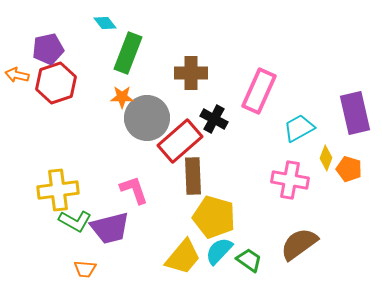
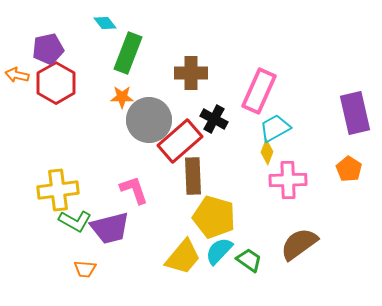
red hexagon: rotated 12 degrees counterclockwise
gray circle: moved 2 px right, 2 px down
cyan trapezoid: moved 24 px left
yellow diamond: moved 59 px left, 6 px up
orange pentagon: rotated 15 degrees clockwise
pink cross: moved 2 px left; rotated 12 degrees counterclockwise
